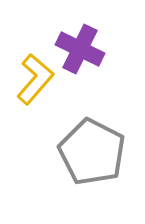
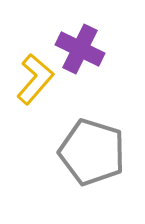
gray pentagon: rotated 10 degrees counterclockwise
